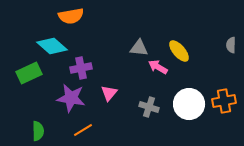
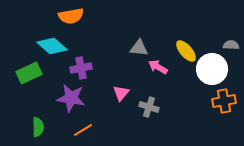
gray semicircle: rotated 91 degrees clockwise
yellow ellipse: moved 7 px right
pink triangle: moved 12 px right
white circle: moved 23 px right, 35 px up
green semicircle: moved 4 px up
